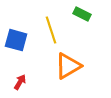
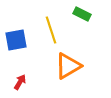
blue square: rotated 25 degrees counterclockwise
